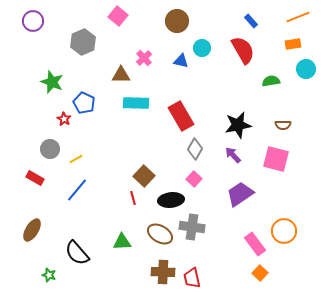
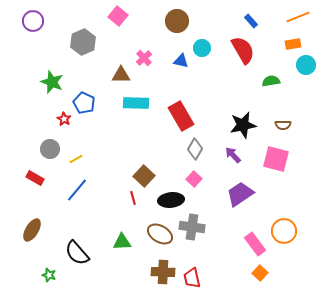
cyan circle at (306, 69): moved 4 px up
black star at (238, 125): moved 5 px right
